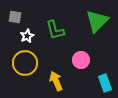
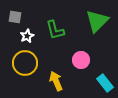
cyan rectangle: rotated 18 degrees counterclockwise
